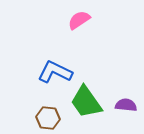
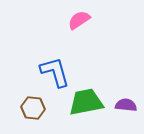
blue L-shape: rotated 48 degrees clockwise
green trapezoid: rotated 114 degrees clockwise
brown hexagon: moved 15 px left, 10 px up
